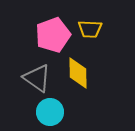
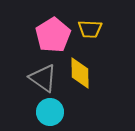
pink pentagon: rotated 12 degrees counterclockwise
yellow diamond: moved 2 px right
gray triangle: moved 6 px right
